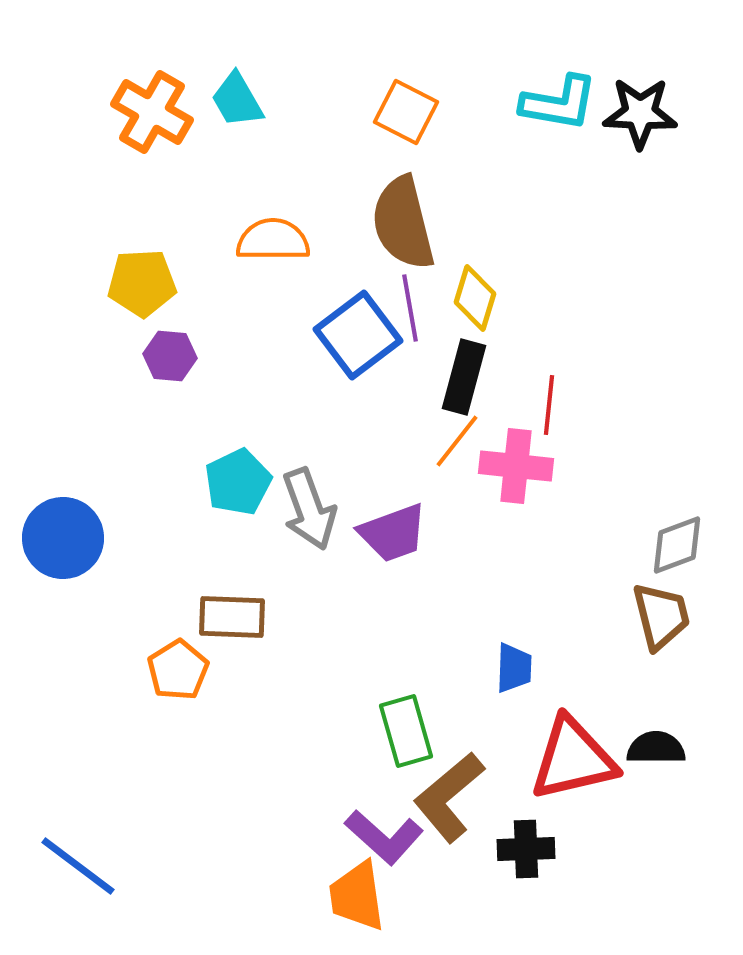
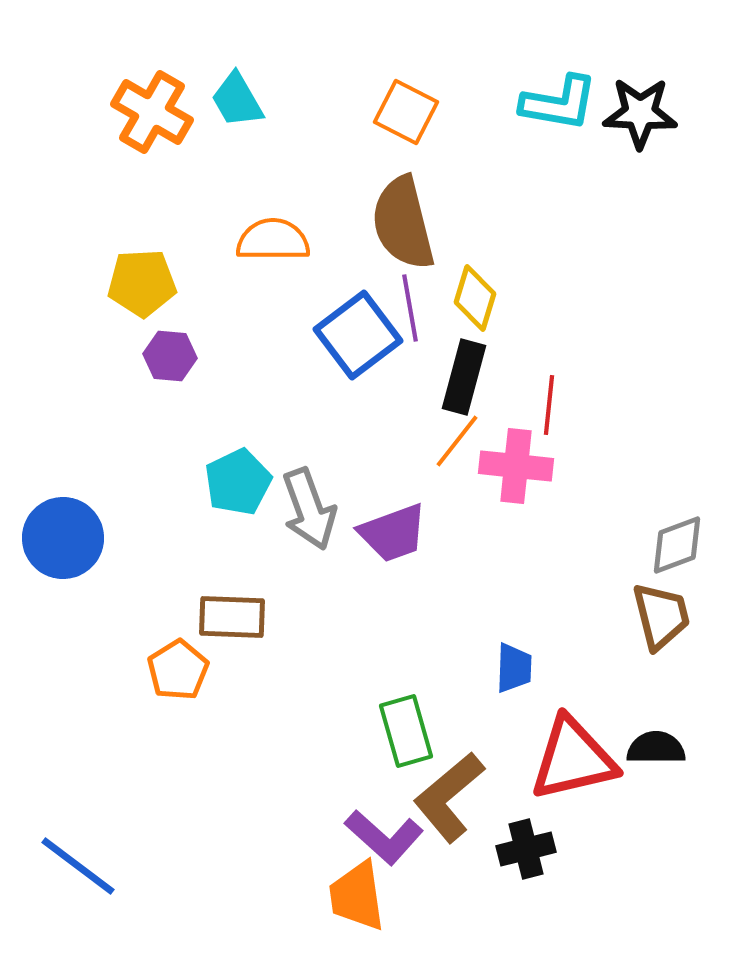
black cross: rotated 12 degrees counterclockwise
